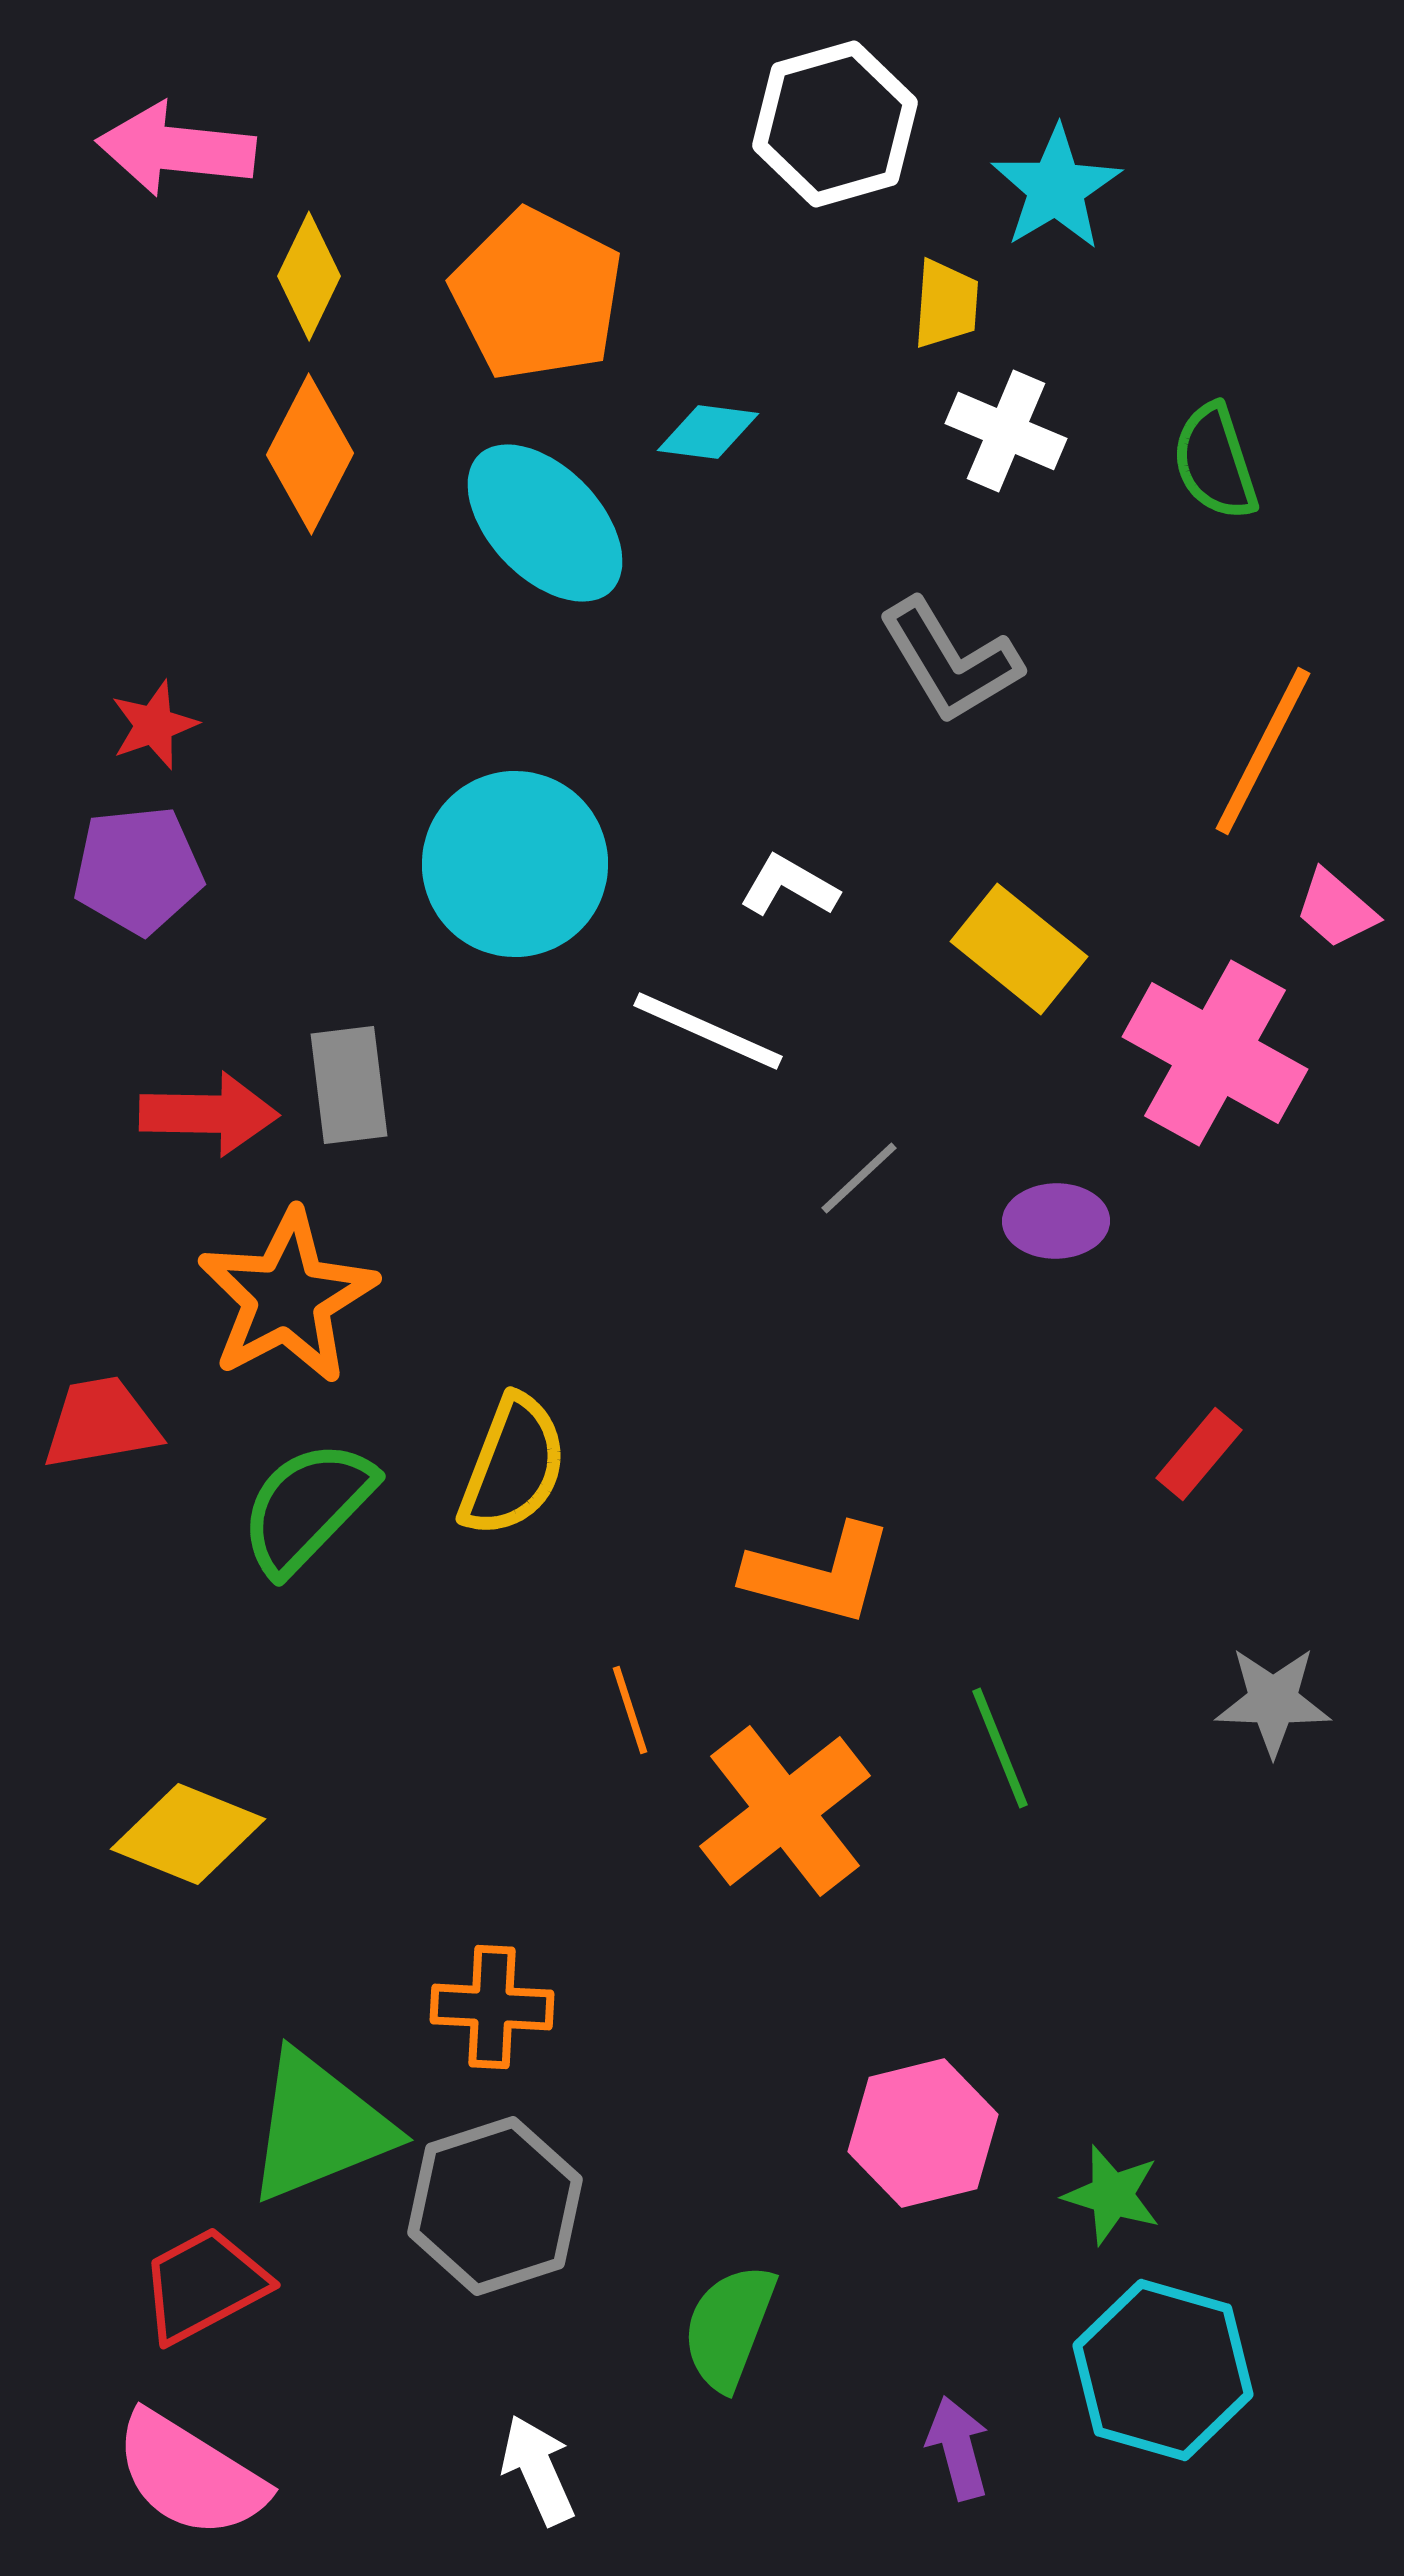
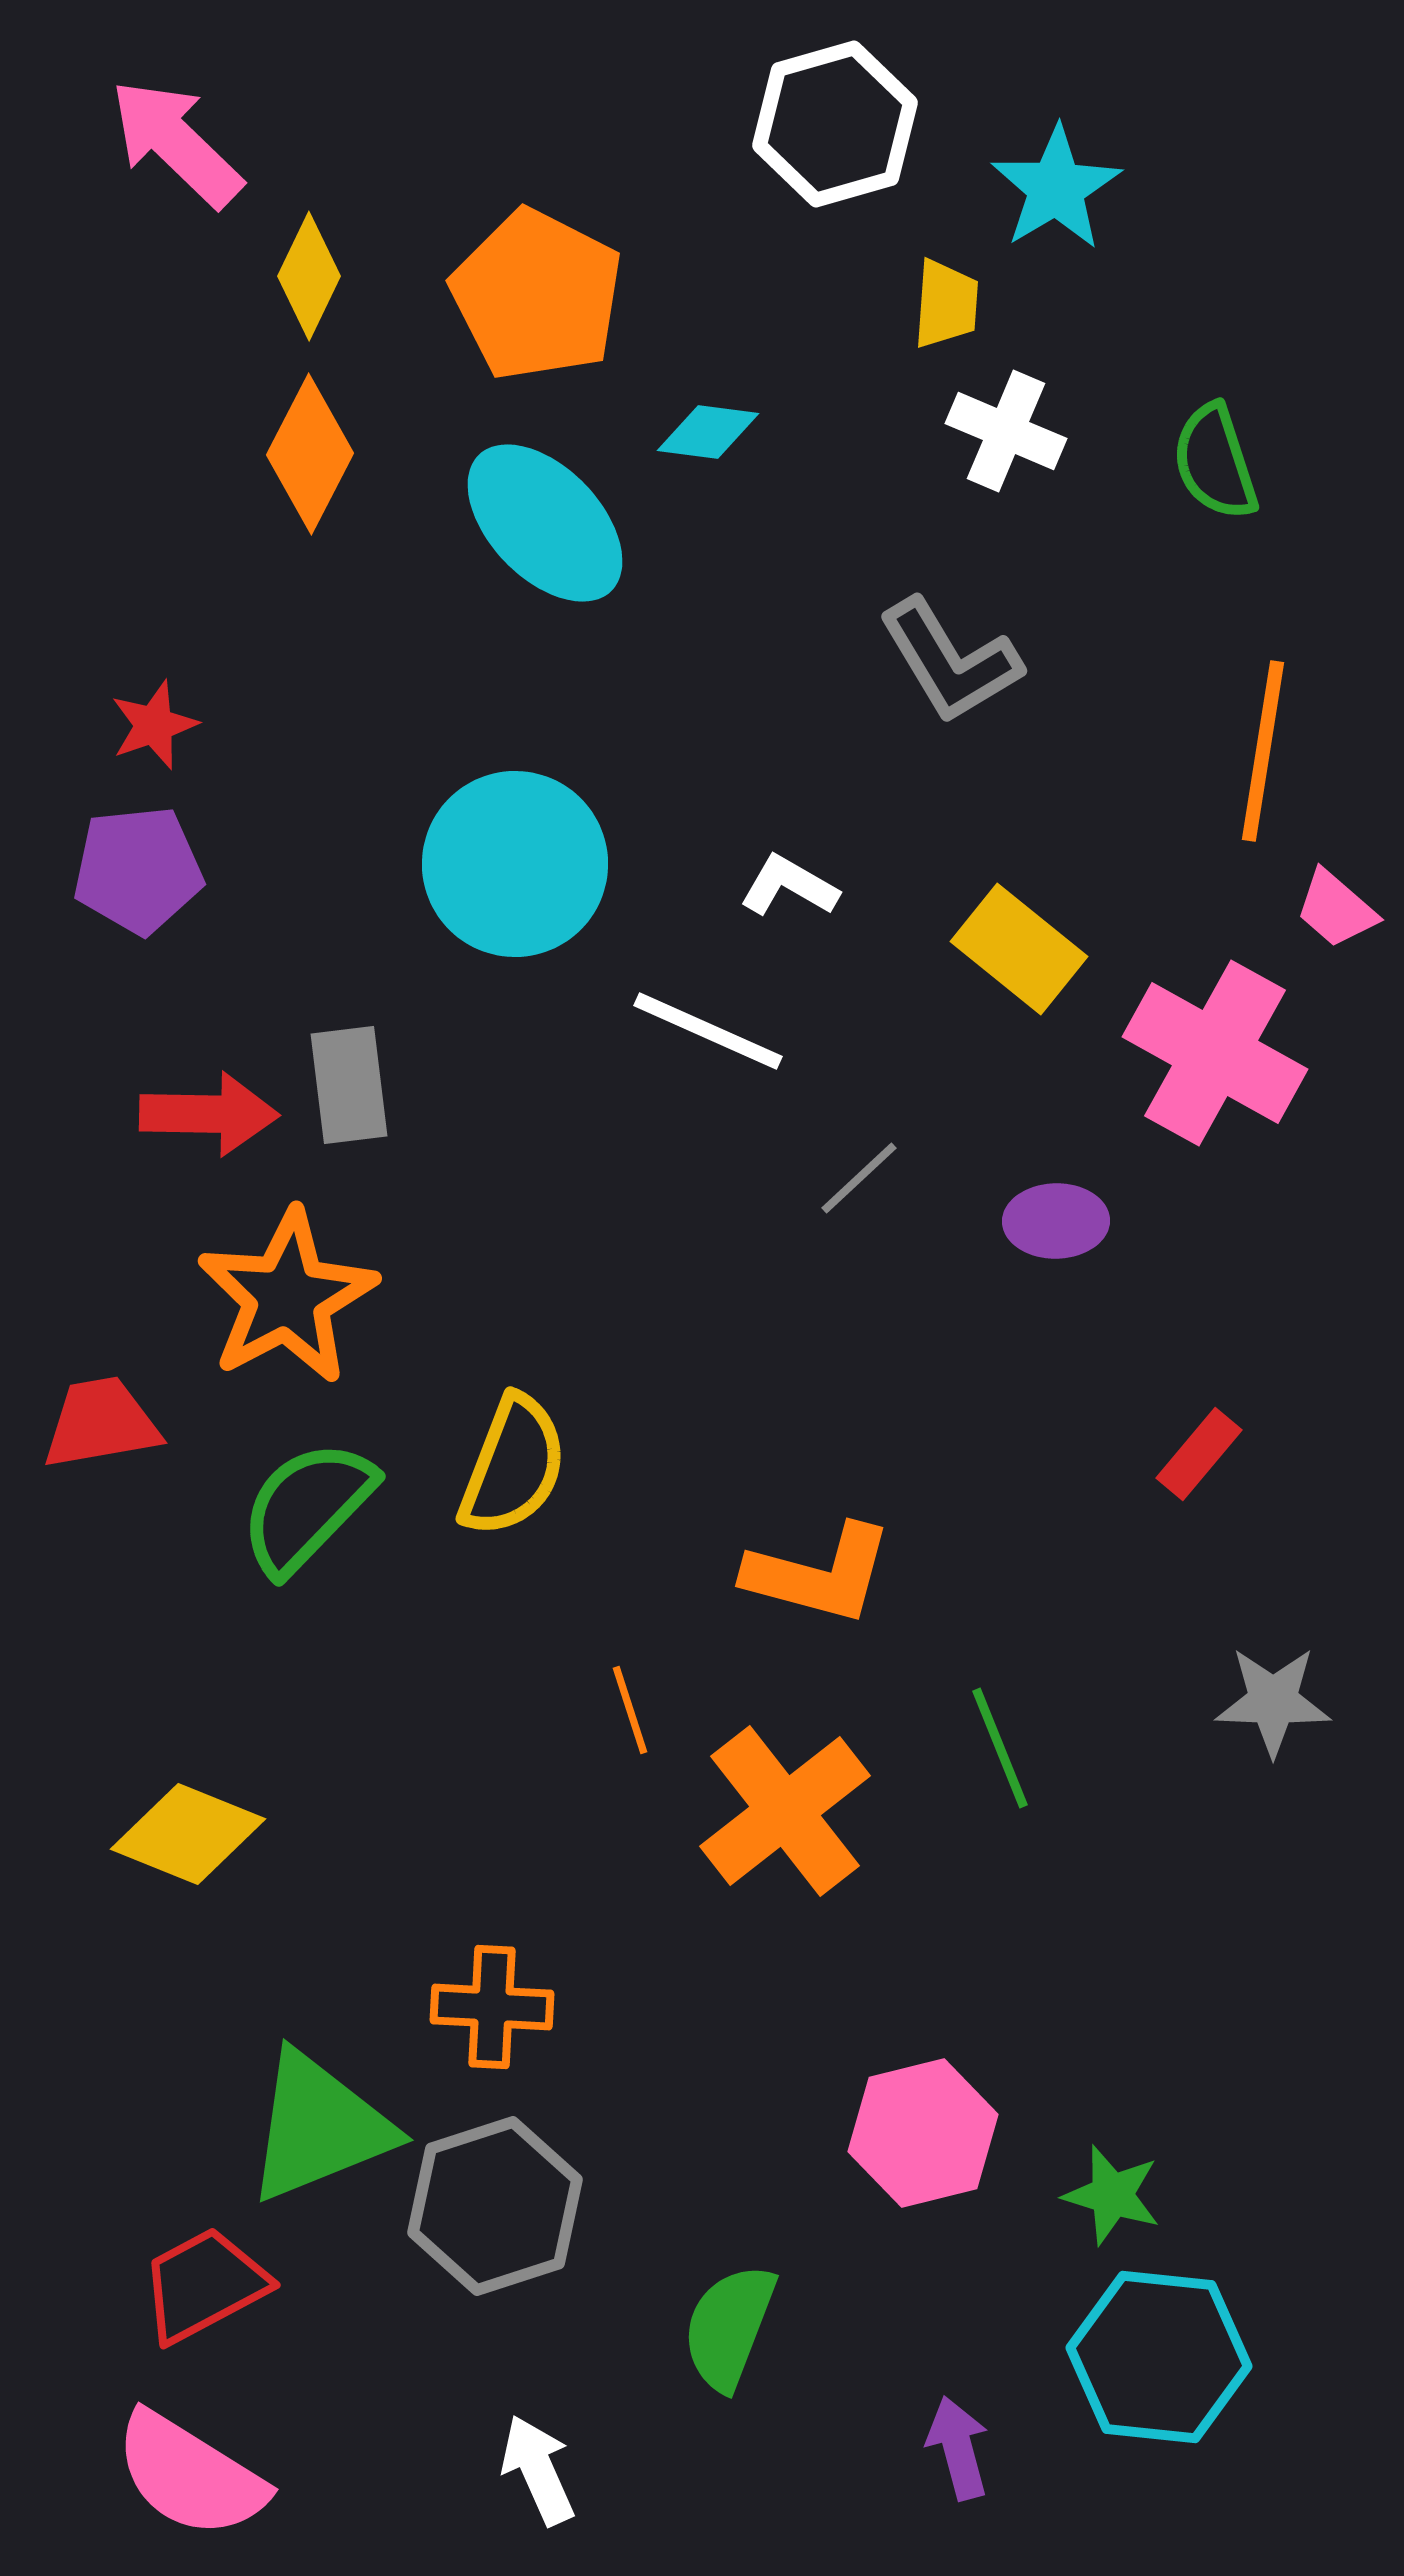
pink arrow at (176, 149): moved 6 px up; rotated 38 degrees clockwise
orange line at (1263, 751): rotated 18 degrees counterclockwise
cyan hexagon at (1163, 2370): moved 4 px left, 13 px up; rotated 10 degrees counterclockwise
